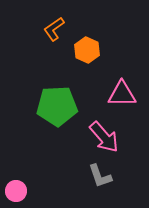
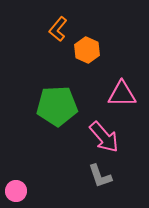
orange L-shape: moved 4 px right; rotated 15 degrees counterclockwise
